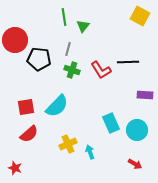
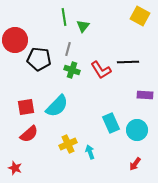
red arrow: rotated 96 degrees clockwise
